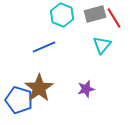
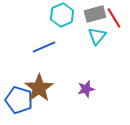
cyan hexagon: rotated 15 degrees clockwise
cyan triangle: moved 5 px left, 9 px up
